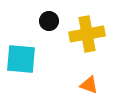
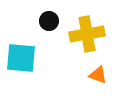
cyan square: moved 1 px up
orange triangle: moved 9 px right, 10 px up
